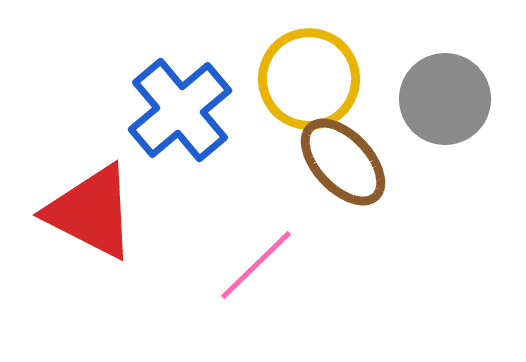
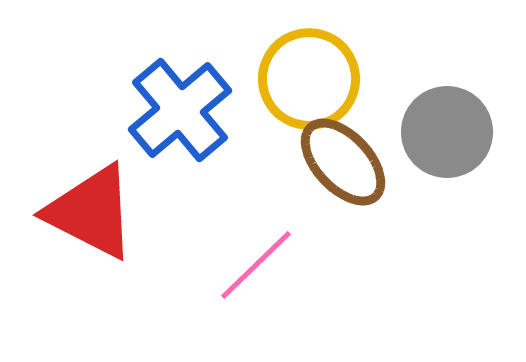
gray circle: moved 2 px right, 33 px down
